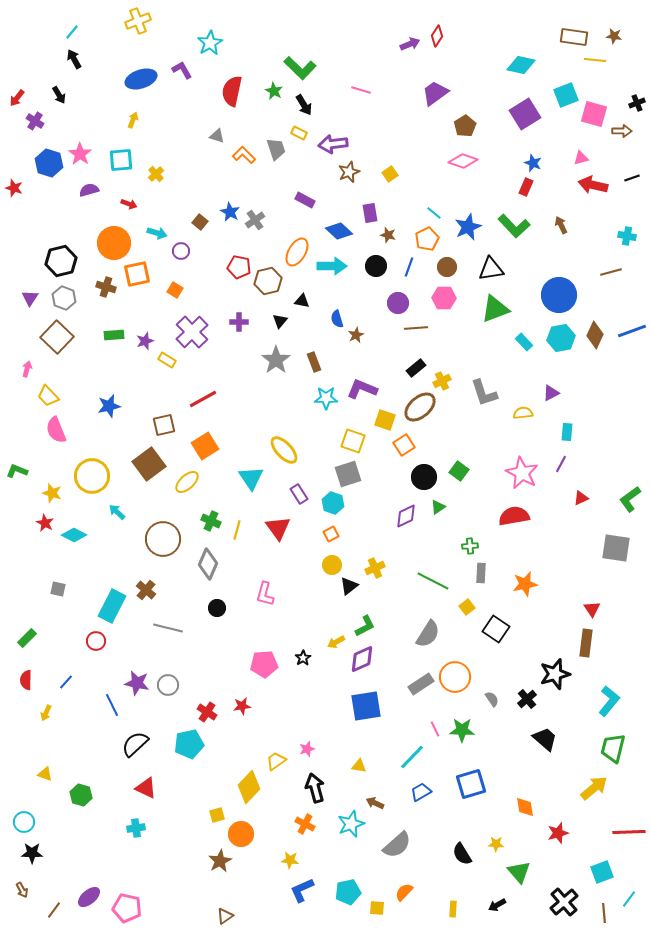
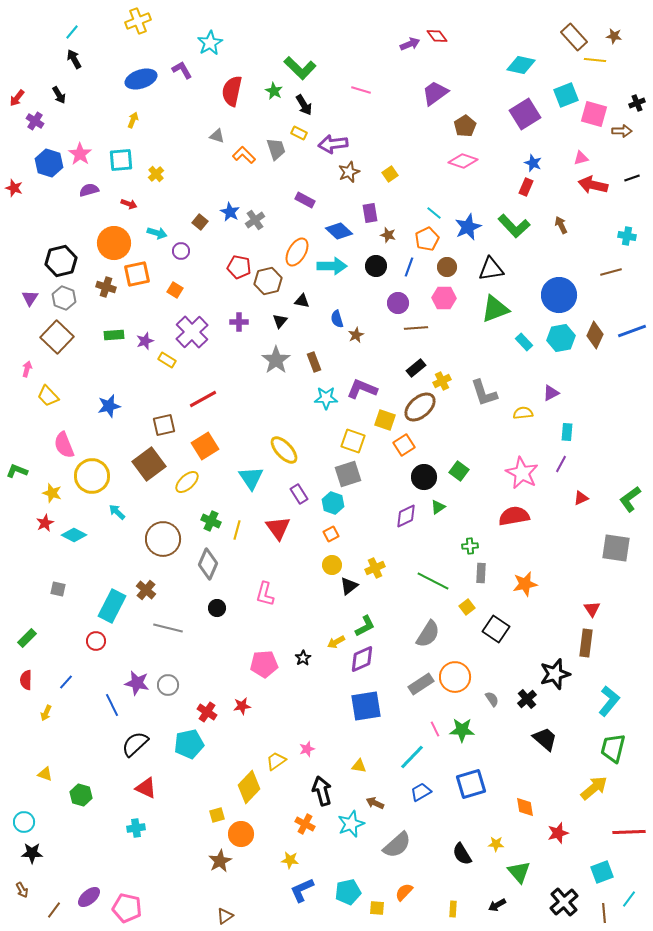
red diamond at (437, 36): rotated 70 degrees counterclockwise
brown rectangle at (574, 37): rotated 40 degrees clockwise
pink semicircle at (56, 430): moved 8 px right, 15 px down
red star at (45, 523): rotated 18 degrees clockwise
black arrow at (315, 788): moved 7 px right, 3 px down
